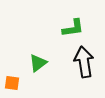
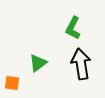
green L-shape: rotated 125 degrees clockwise
black arrow: moved 3 px left, 2 px down
